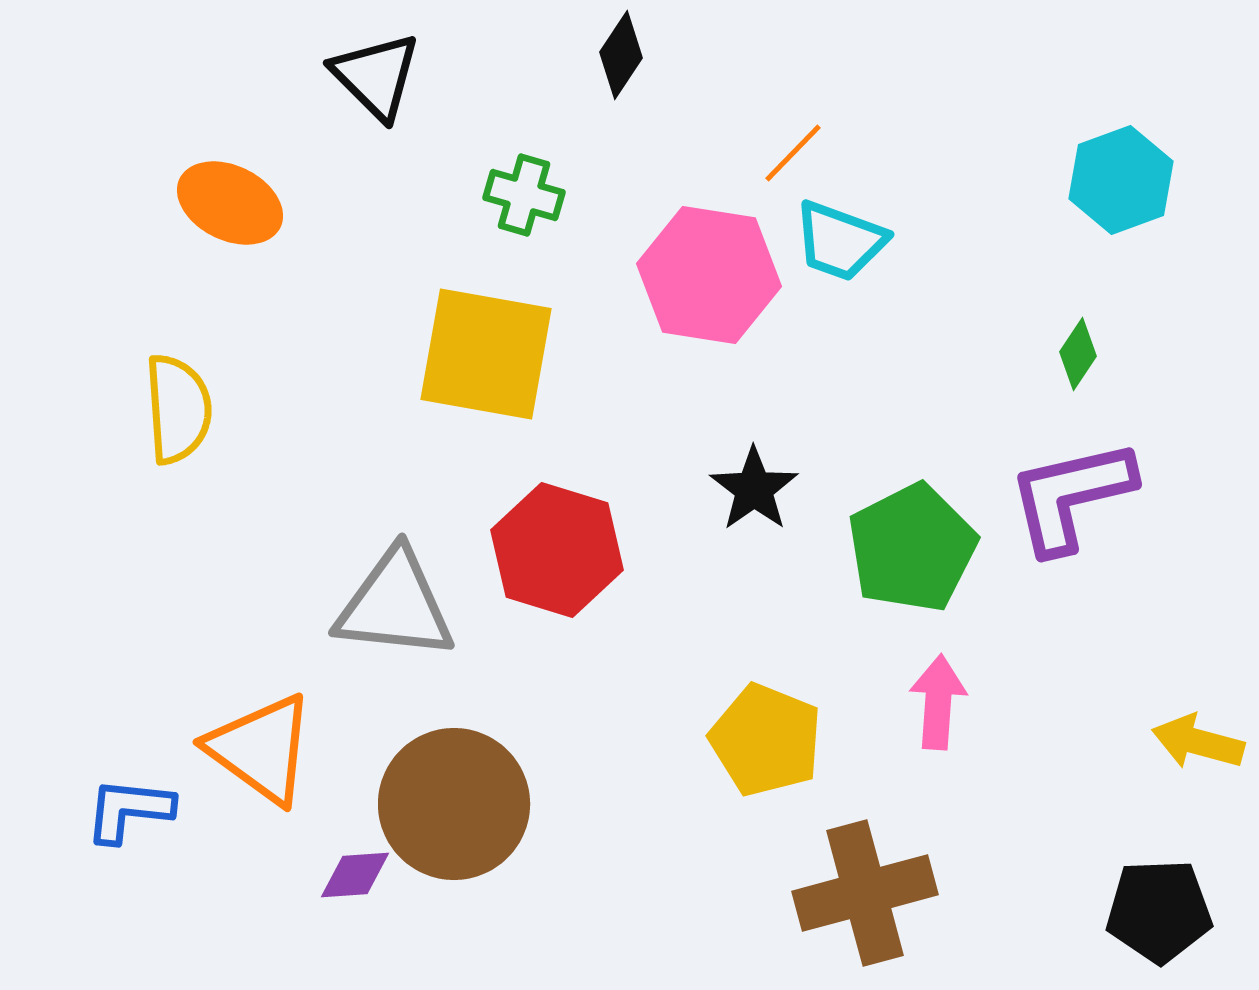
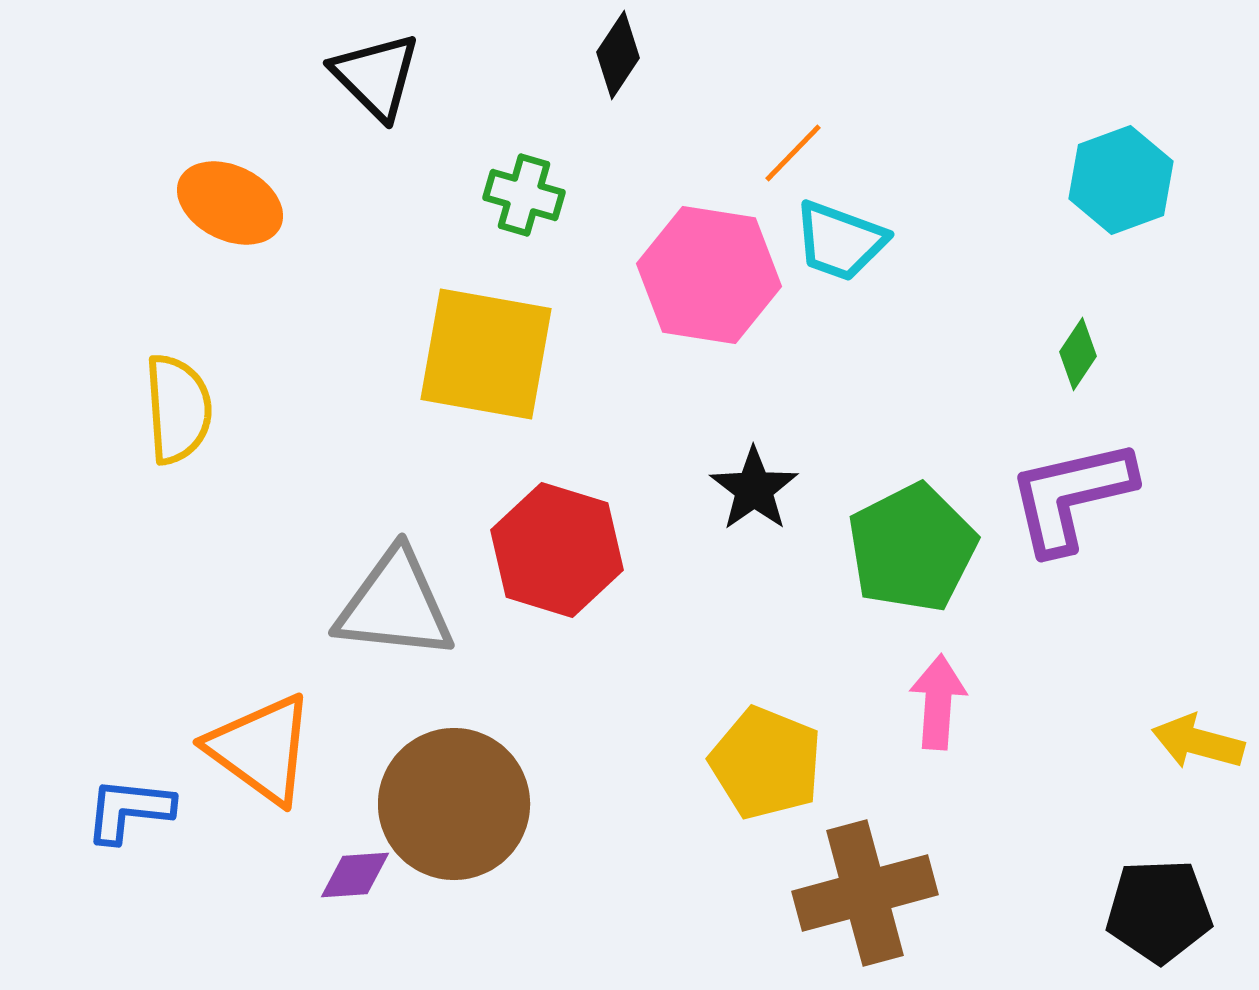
black diamond: moved 3 px left
yellow pentagon: moved 23 px down
